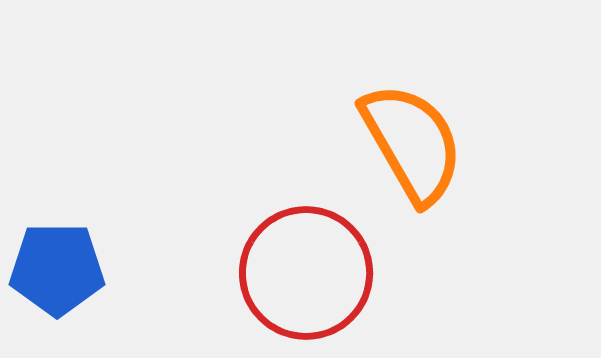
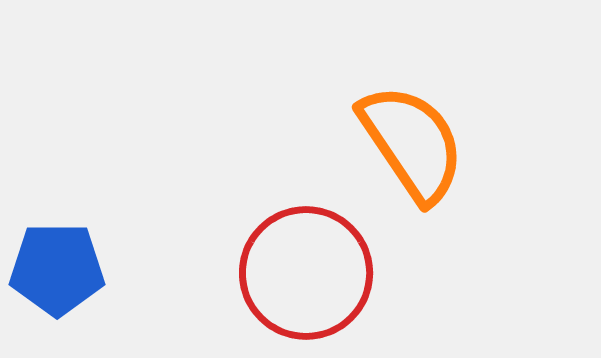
orange semicircle: rotated 4 degrees counterclockwise
